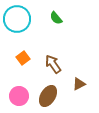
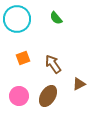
orange square: rotated 16 degrees clockwise
